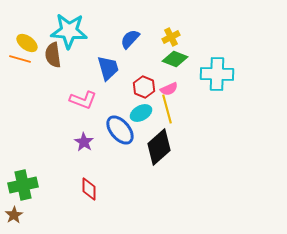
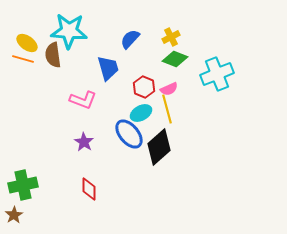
orange line: moved 3 px right
cyan cross: rotated 24 degrees counterclockwise
blue ellipse: moved 9 px right, 4 px down
